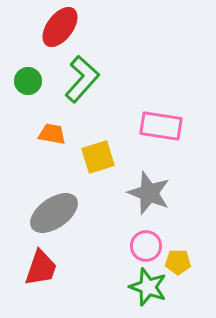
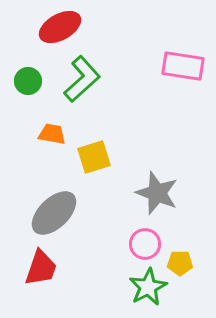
red ellipse: rotated 24 degrees clockwise
green L-shape: rotated 6 degrees clockwise
pink rectangle: moved 22 px right, 60 px up
yellow square: moved 4 px left
gray star: moved 8 px right
gray ellipse: rotated 9 degrees counterclockwise
pink circle: moved 1 px left, 2 px up
yellow pentagon: moved 2 px right, 1 px down
green star: rotated 24 degrees clockwise
